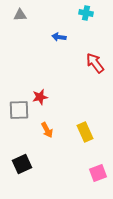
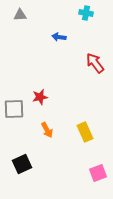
gray square: moved 5 px left, 1 px up
